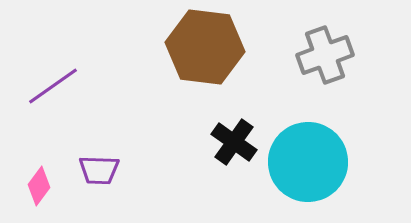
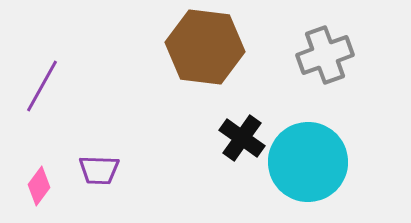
purple line: moved 11 px left; rotated 26 degrees counterclockwise
black cross: moved 8 px right, 4 px up
